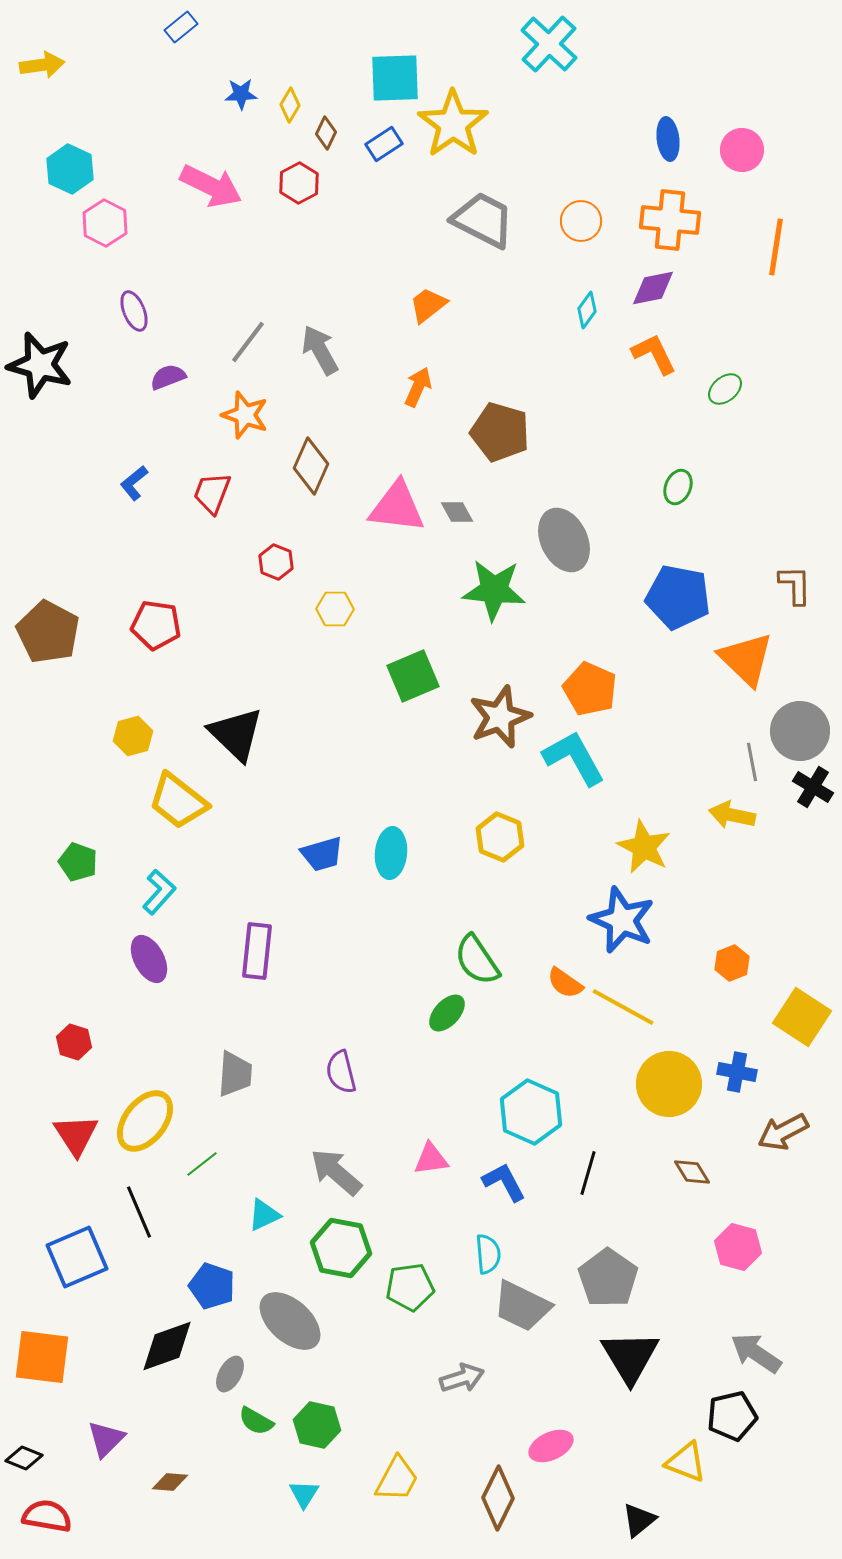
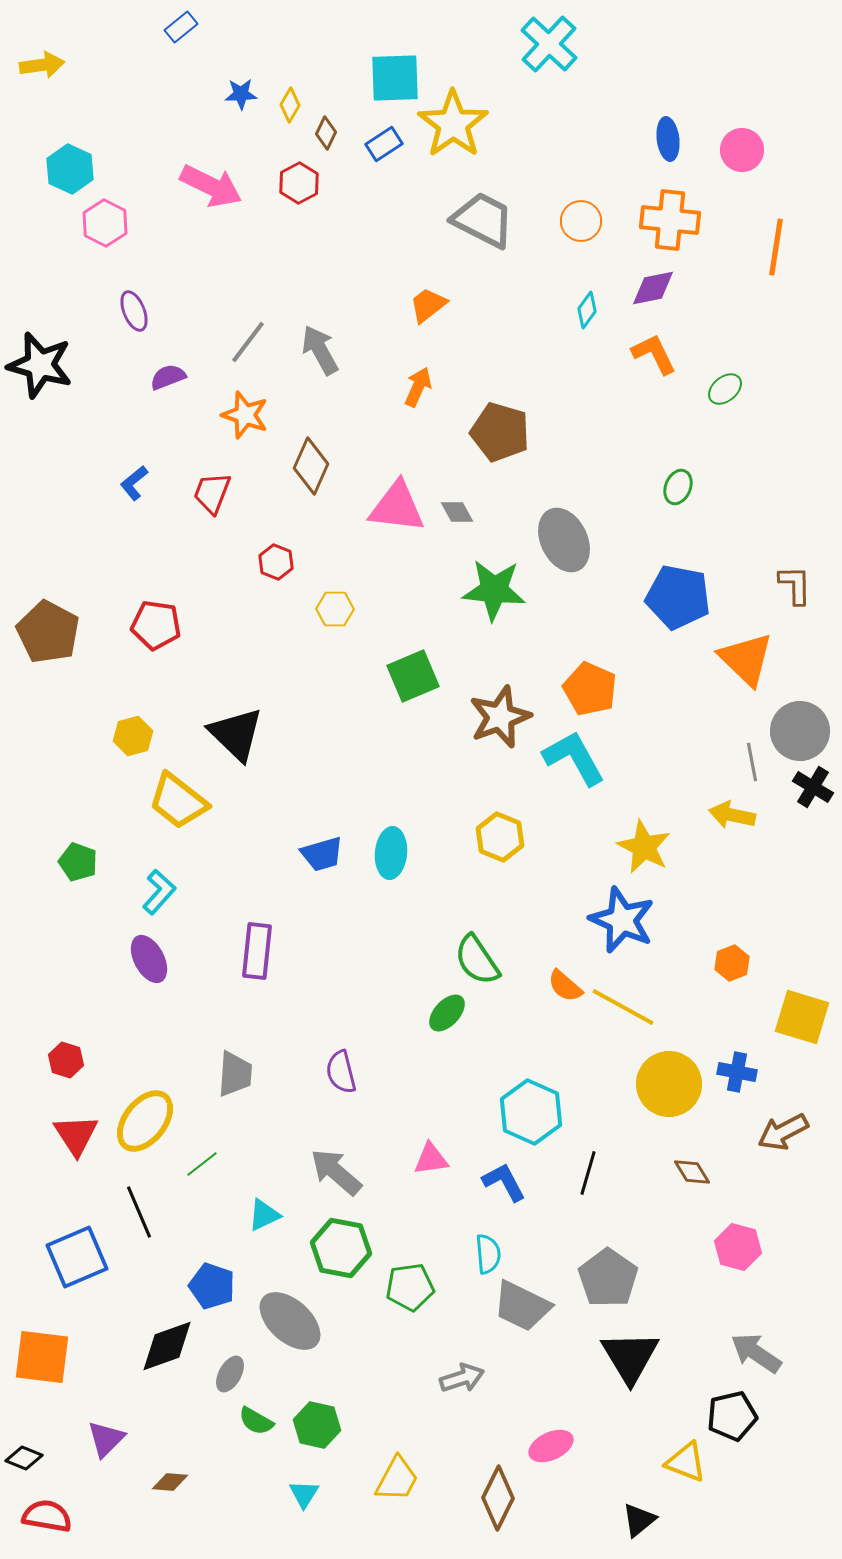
orange semicircle at (565, 983): moved 3 px down; rotated 6 degrees clockwise
yellow square at (802, 1017): rotated 16 degrees counterclockwise
red hexagon at (74, 1042): moved 8 px left, 18 px down
